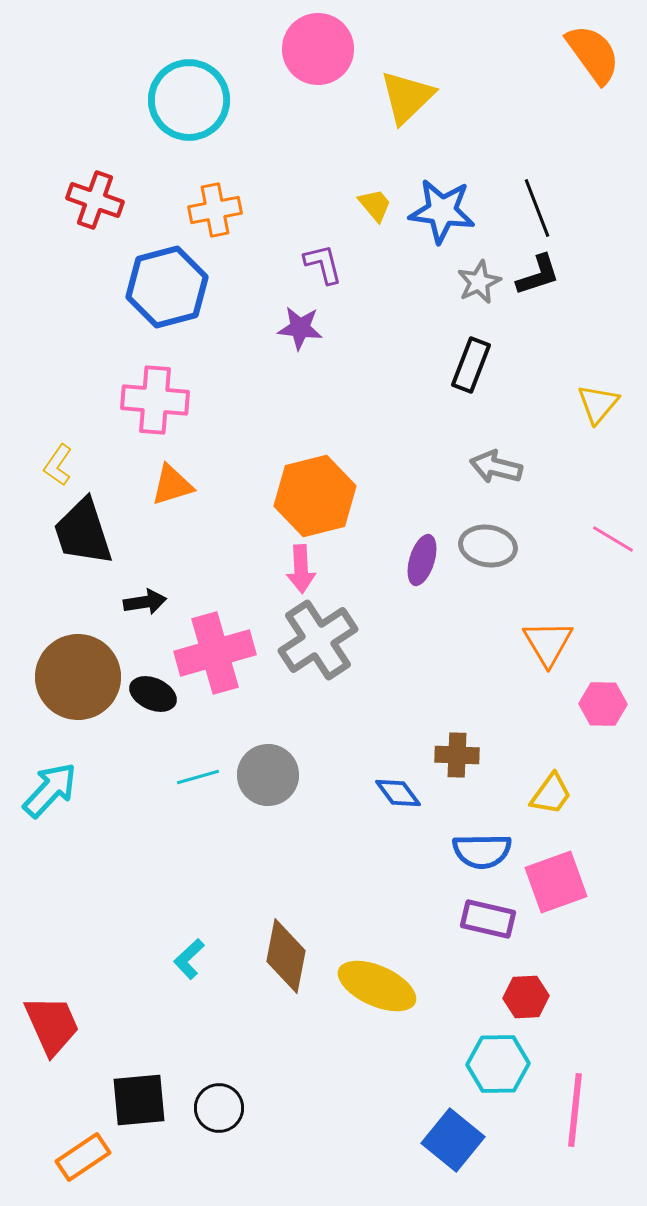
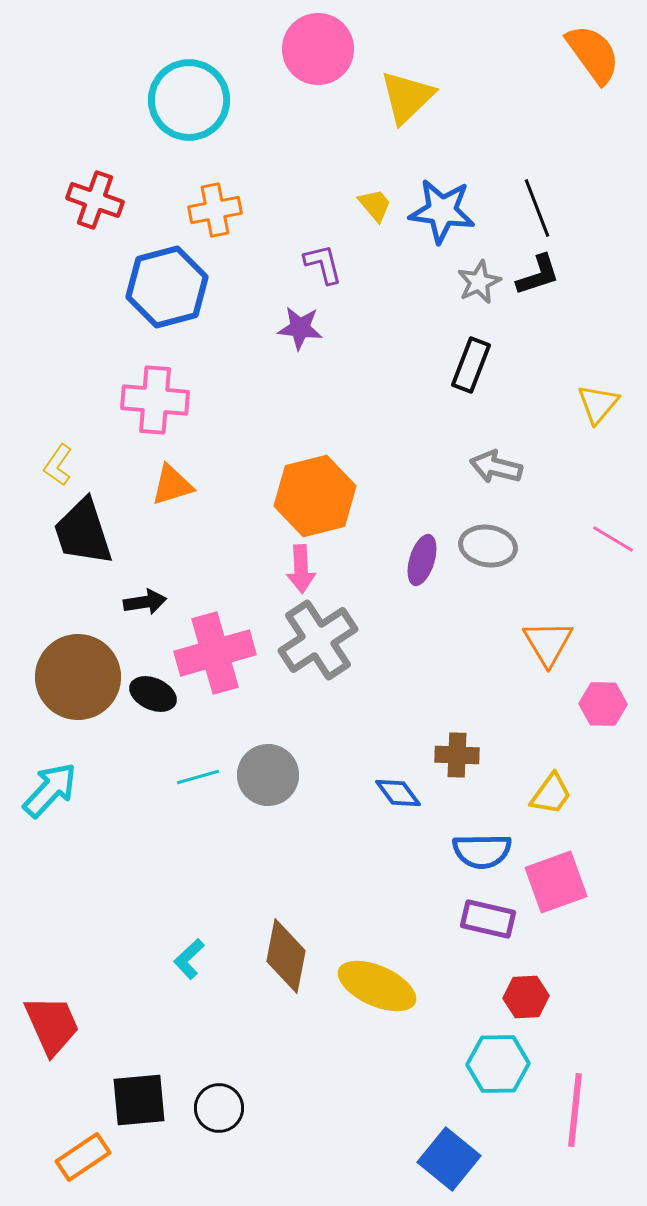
blue square at (453, 1140): moved 4 px left, 19 px down
